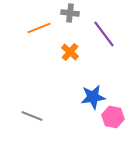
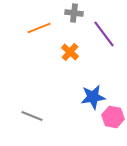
gray cross: moved 4 px right
